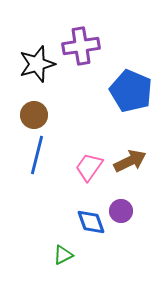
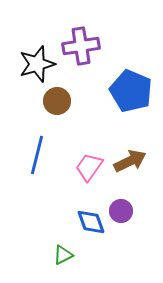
brown circle: moved 23 px right, 14 px up
